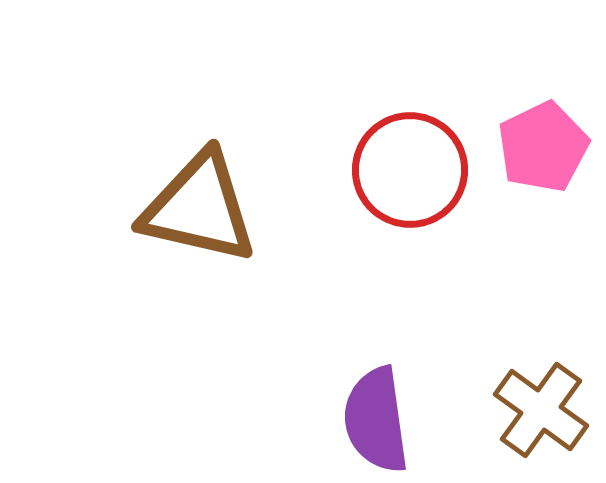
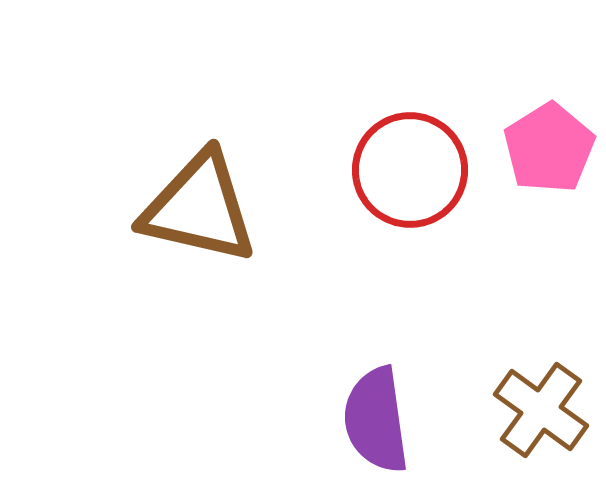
pink pentagon: moved 6 px right, 1 px down; rotated 6 degrees counterclockwise
